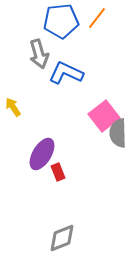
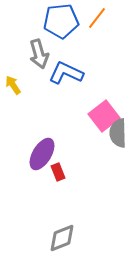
yellow arrow: moved 22 px up
